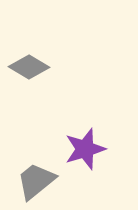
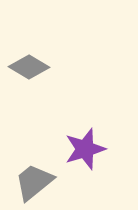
gray trapezoid: moved 2 px left, 1 px down
